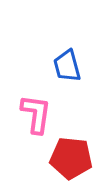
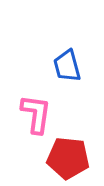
red pentagon: moved 3 px left
